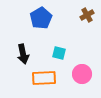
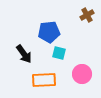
blue pentagon: moved 8 px right, 14 px down; rotated 25 degrees clockwise
black arrow: moved 1 px right; rotated 24 degrees counterclockwise
orange rectangle: moved 2 px down
